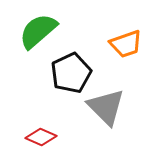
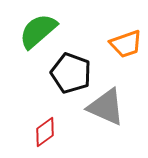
black pentagon: rotated 27 degrees counterclockwise
gray triangle: rotated 21 degrees counterclockwise
red diamond: moved 4 px right, 5 px up; rotated 60 degrees counterclockwise
